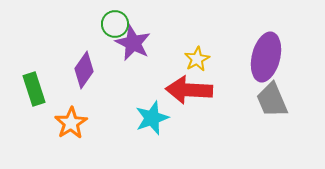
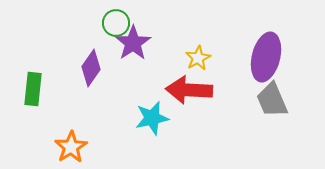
green circle: moved 1 px right, 1 px up
purple star: rotated 12 degrees clockwise
yellow star: moved 1 px right, 1 px up
purple diamond: moved 7 px right, 2 px up
green rectangle: moved 1 px left; rotated 24 degrees clockwise
cyan star: rotated 8 degrees clockwise
orange star: moved 24 px down
